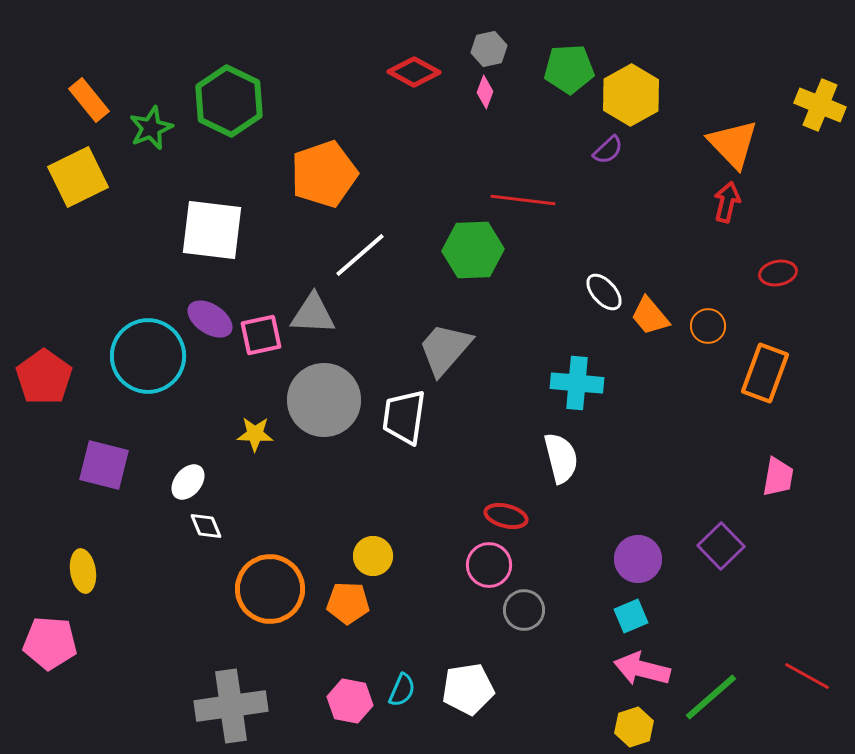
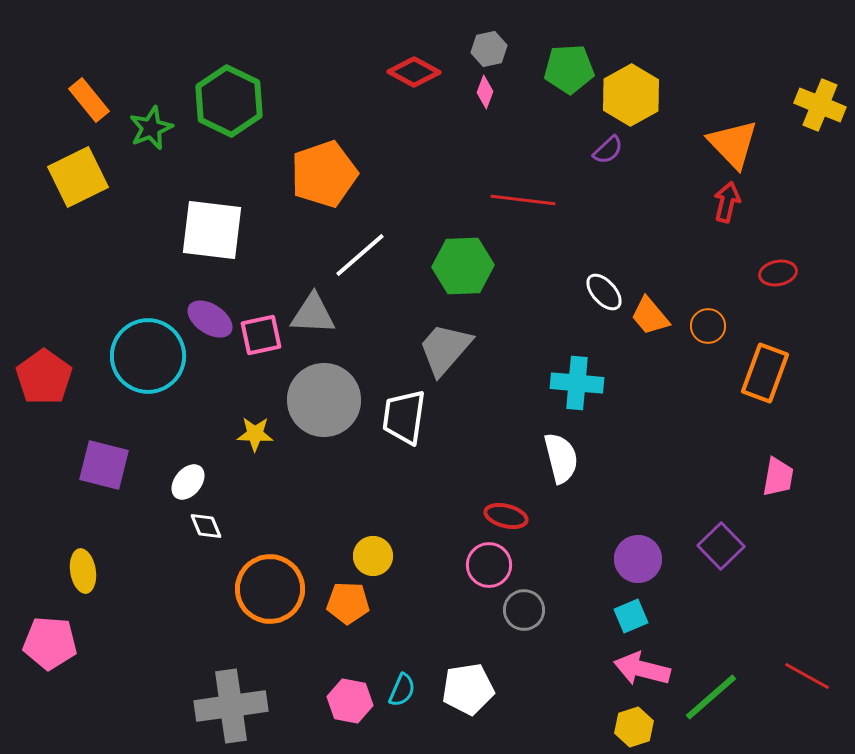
green hexagon at (473, 250): moved 10 px left, 16 px down
